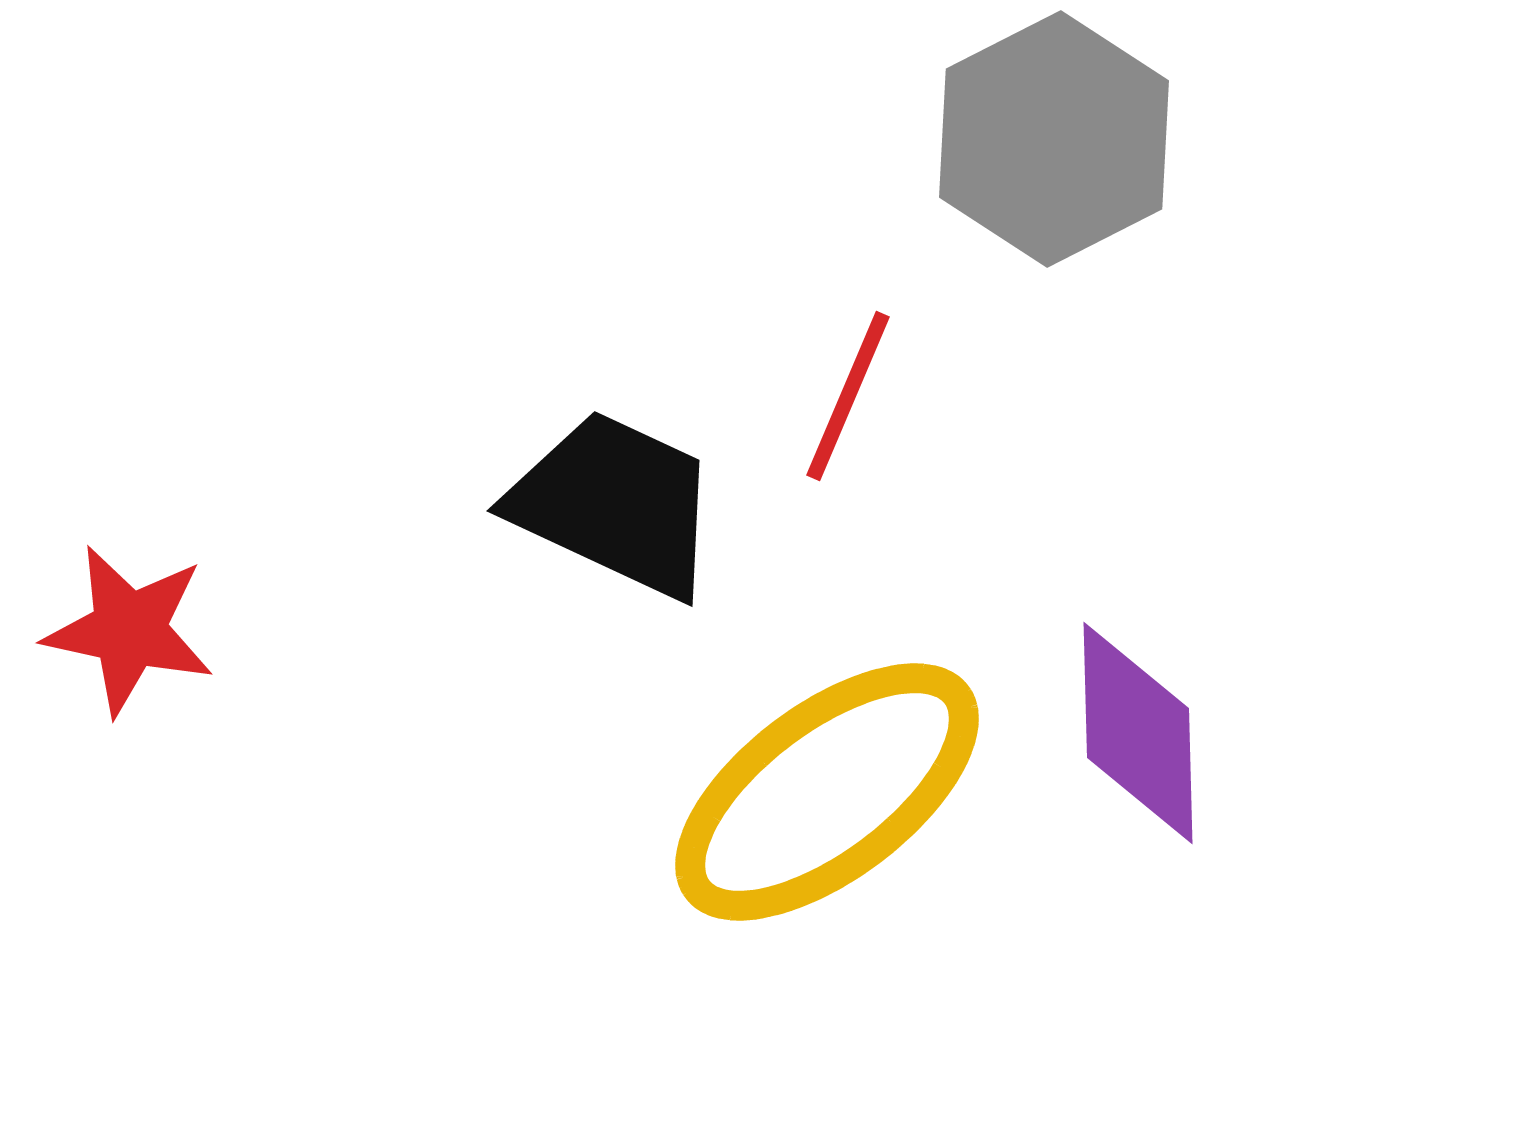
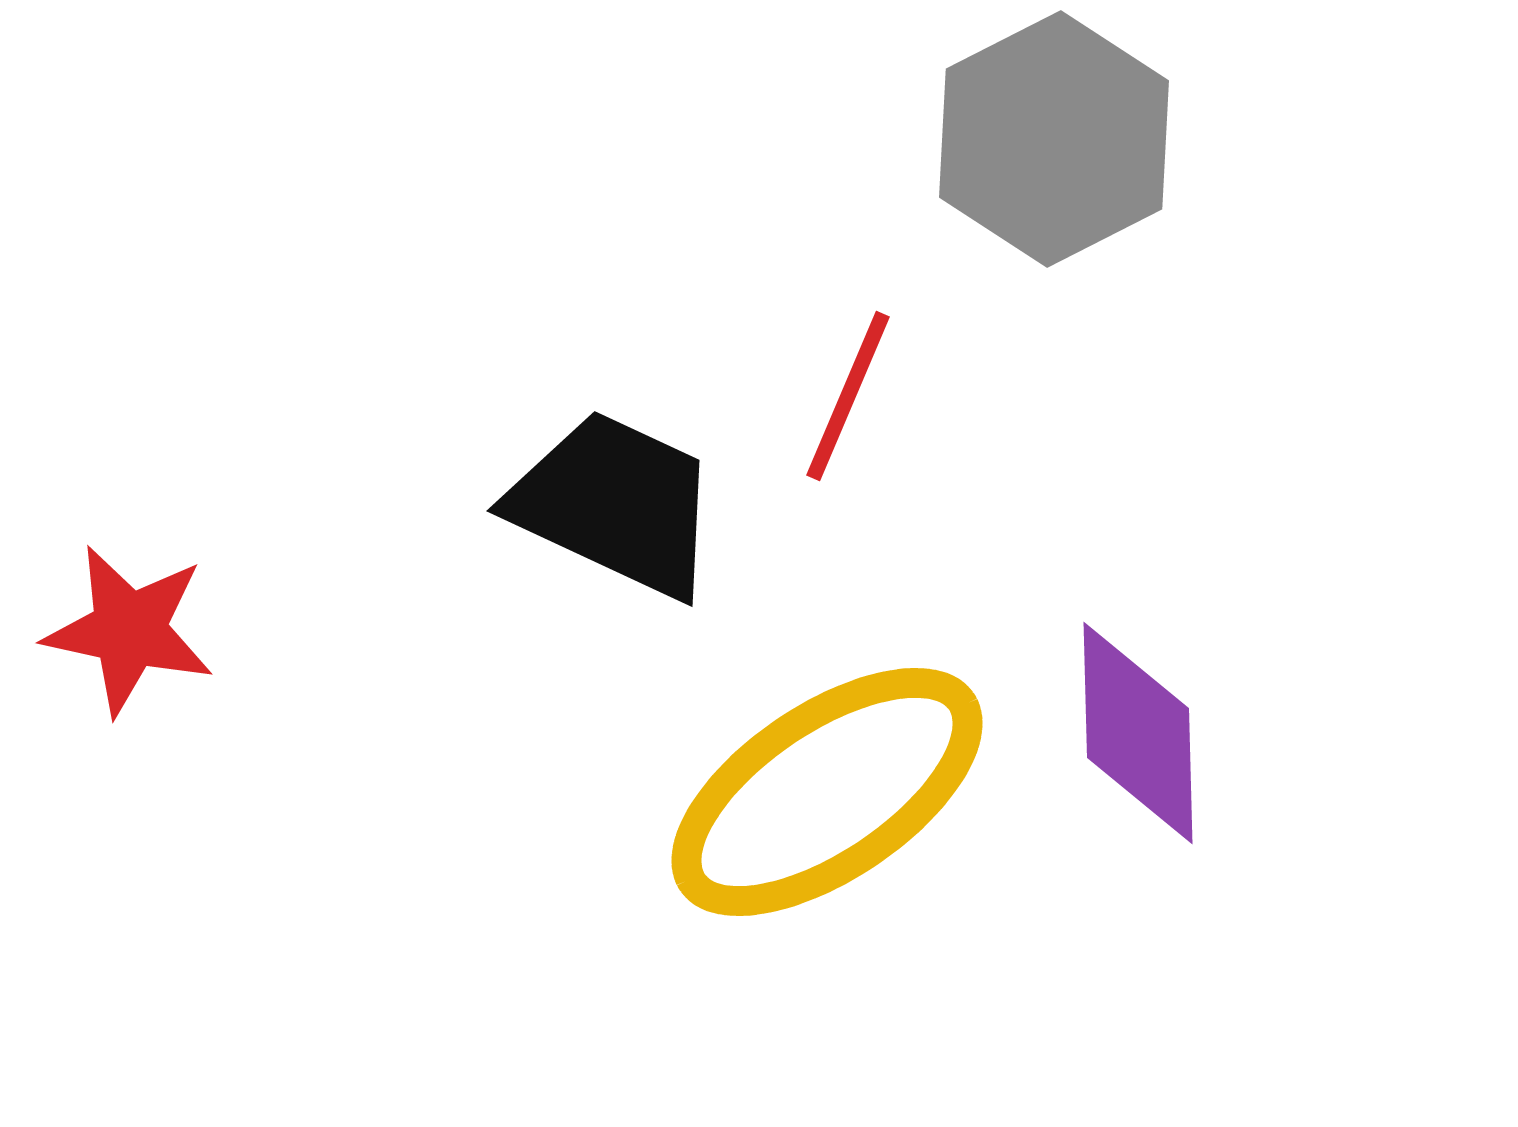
yellow ellipse: rotated 3 degrees clockwise
